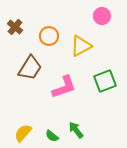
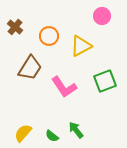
pink L-shape: rotated 76 degrees clockwise
